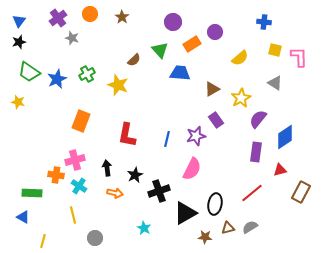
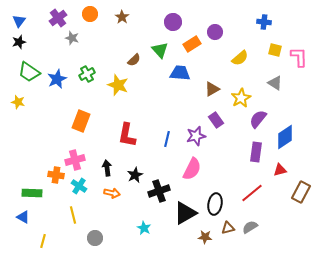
orange arrow at (115, 193): moved 3 px left
